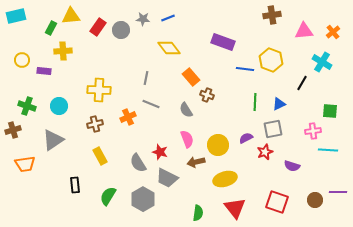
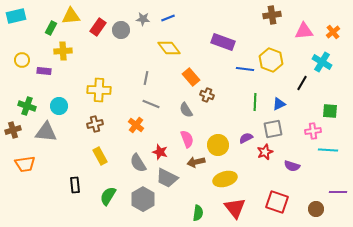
orange cross at (128, 117): moved 8 px right, 8 px down; rotated 28 degrees counterclockwise
gray triangle at (53, 140): moved 7 px left, 8 px up; rotated 40 degrees clockwise
brown circle at (315, 200): moved 1 px right, 9 px down
